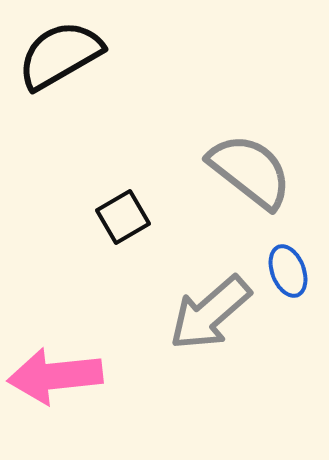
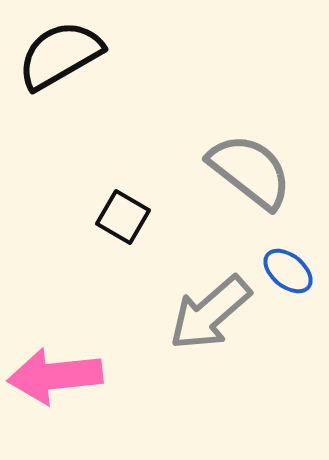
black square: rotated 30 degrees counterclockwise
blue ellipse: rotated 30 degrees counterclockwise
